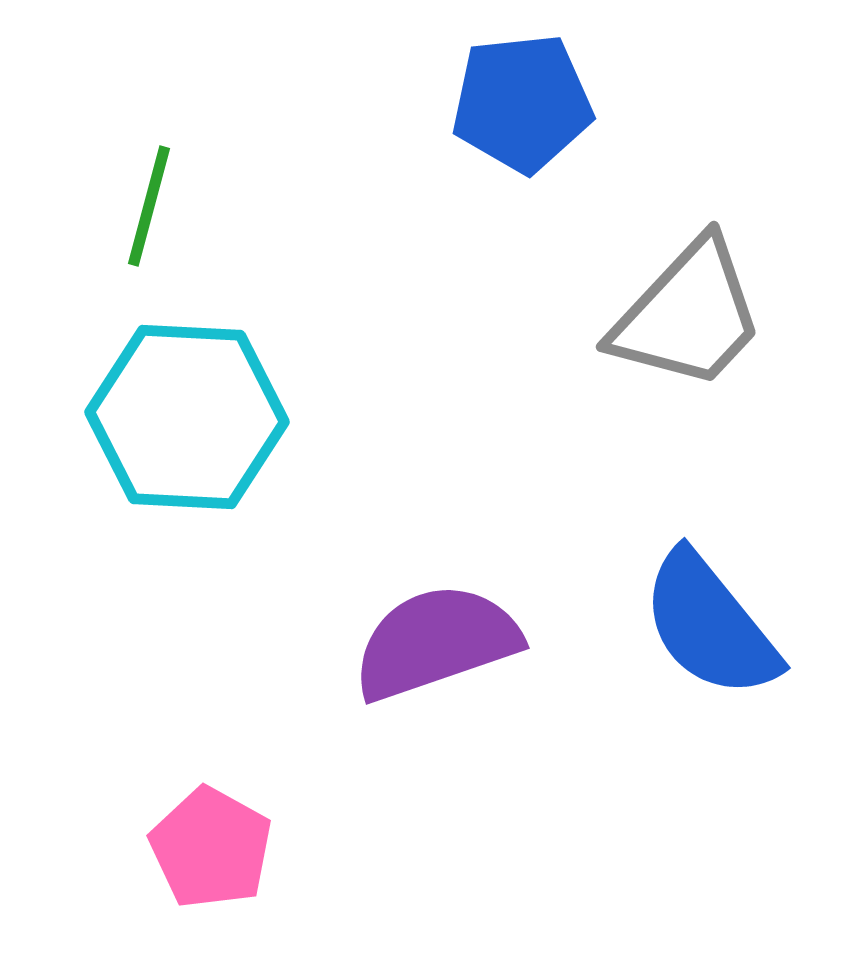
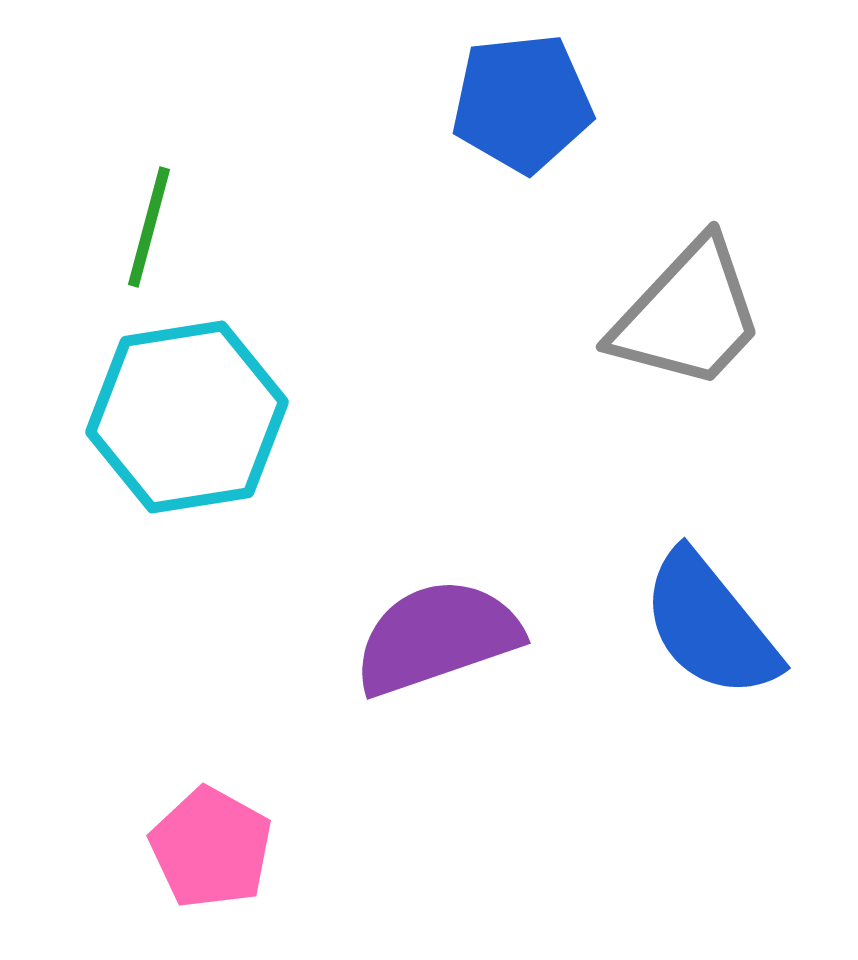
green line: moved 21 px down
cyan hexagon: rotated 12 degrees counterclockwise
purple semicircle: moved 1 px right, 5 px up
